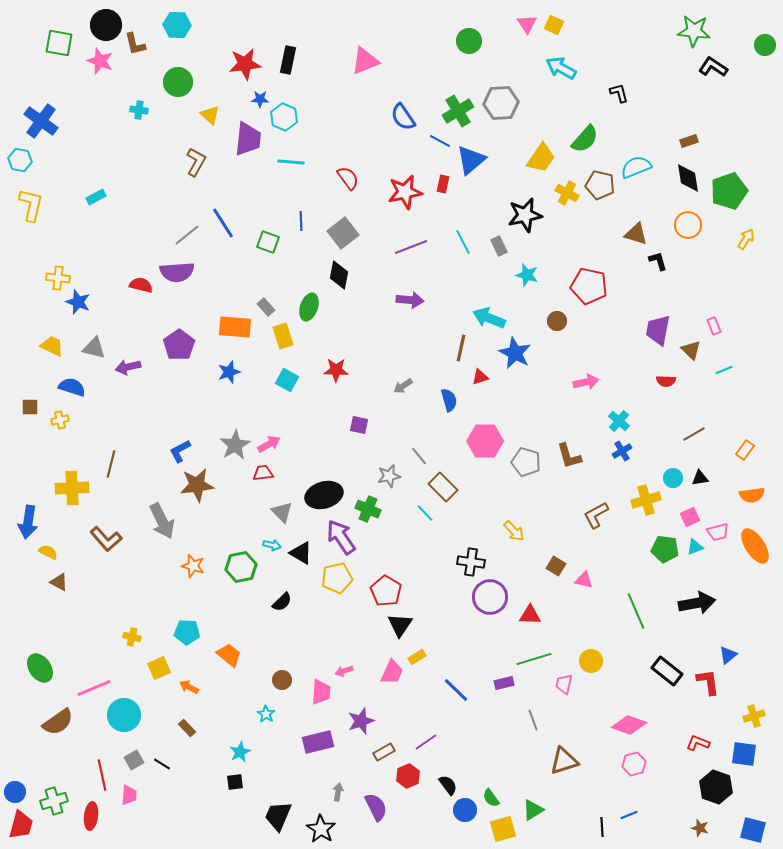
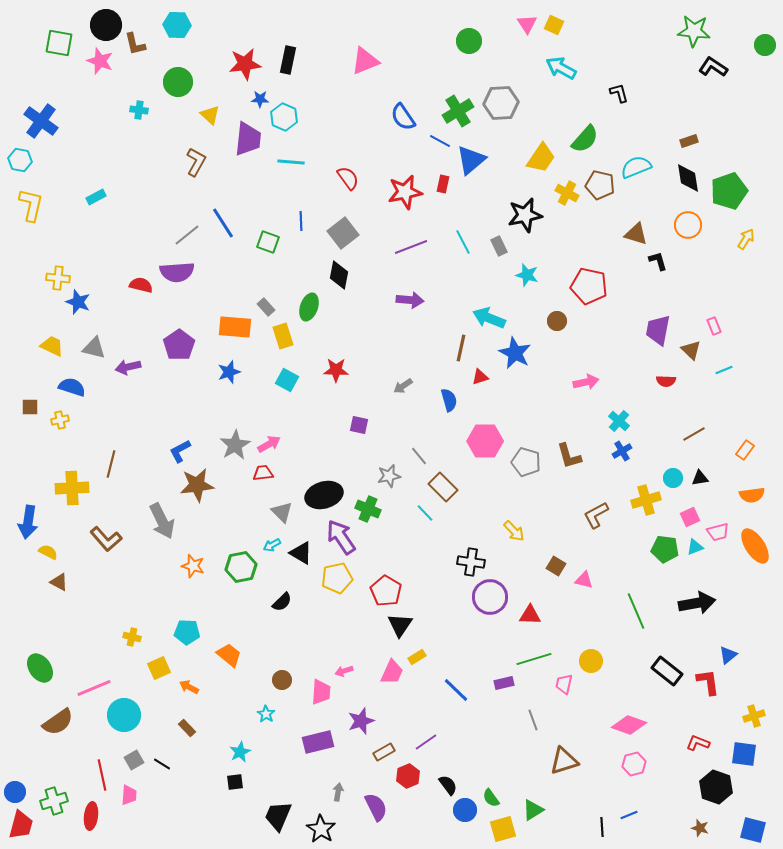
cyan arrow at (272, 545): rotated 138 degrees clockwise
